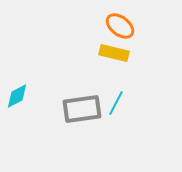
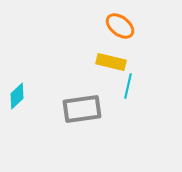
yellow rectangle: moved 3 px left, 9 px down
cyan diamond: rotated 16 degrees counterclockwise
cyan line: moved 12 px right, 17 px up; rotated 15 degrees counterclockwise
